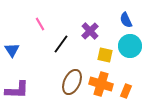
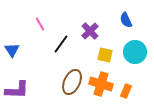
cyan circle: moved 5 px right, 6 px down
